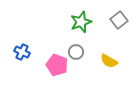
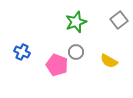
green star: moved 5 px left
